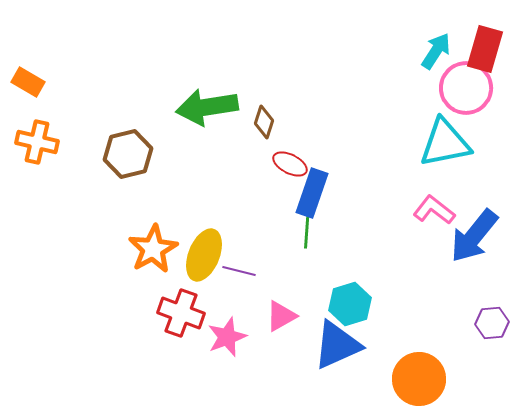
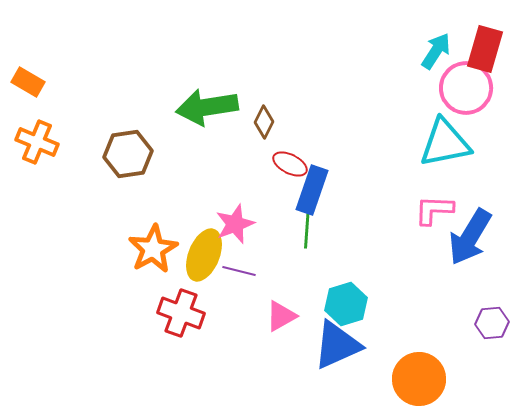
brown diamond: rotated 8 degrees clockwise
orange cross: rotated 9 degrees clockwise
brown hexagon: rotated 6 degrees clockwise
blue rectangle: moved 3 px up
pink L-shape: rotated 36 degrees counterclockwise
blue arrow: moved 4 px left, 1 px down; rotated 8 degrees counterclockwise
cyan hexagon: moved 4 px left
pink star: moved 8 px right, 113 px up
